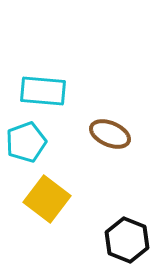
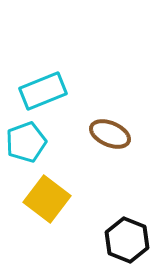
cyan rectangle: rotated 27 degrees counterclockwise
